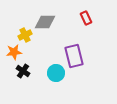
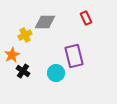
orange star: moved 2 px left, 3 px down; rotated 21 degrees counterclockwise
